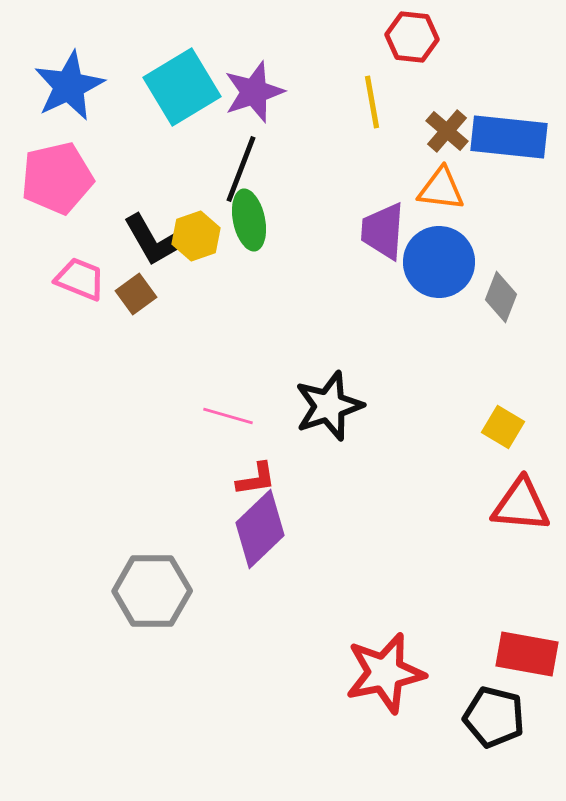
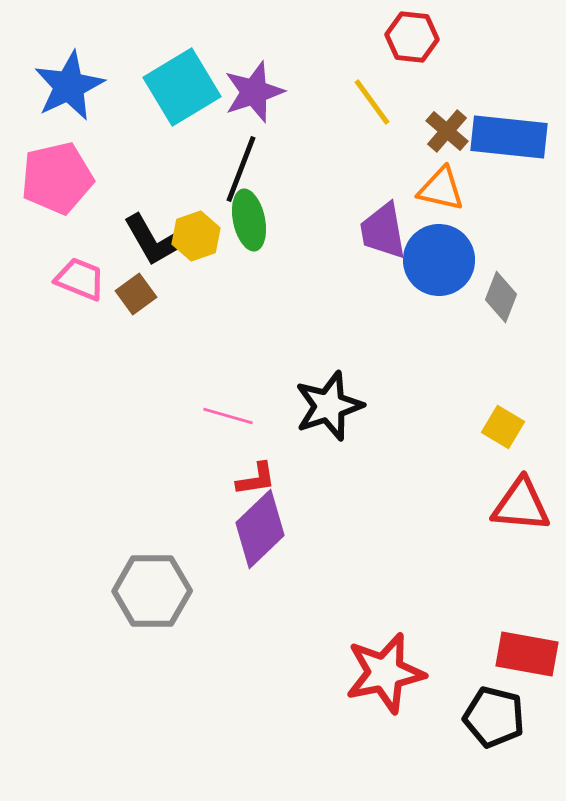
yellow line: rotated 26 degrees counterclockwise
orange triangle: rotated 6 degrees clockwise
purple trapezoid: rotated 14 degrees counterclockwise
blue circle: moved 2 px up
